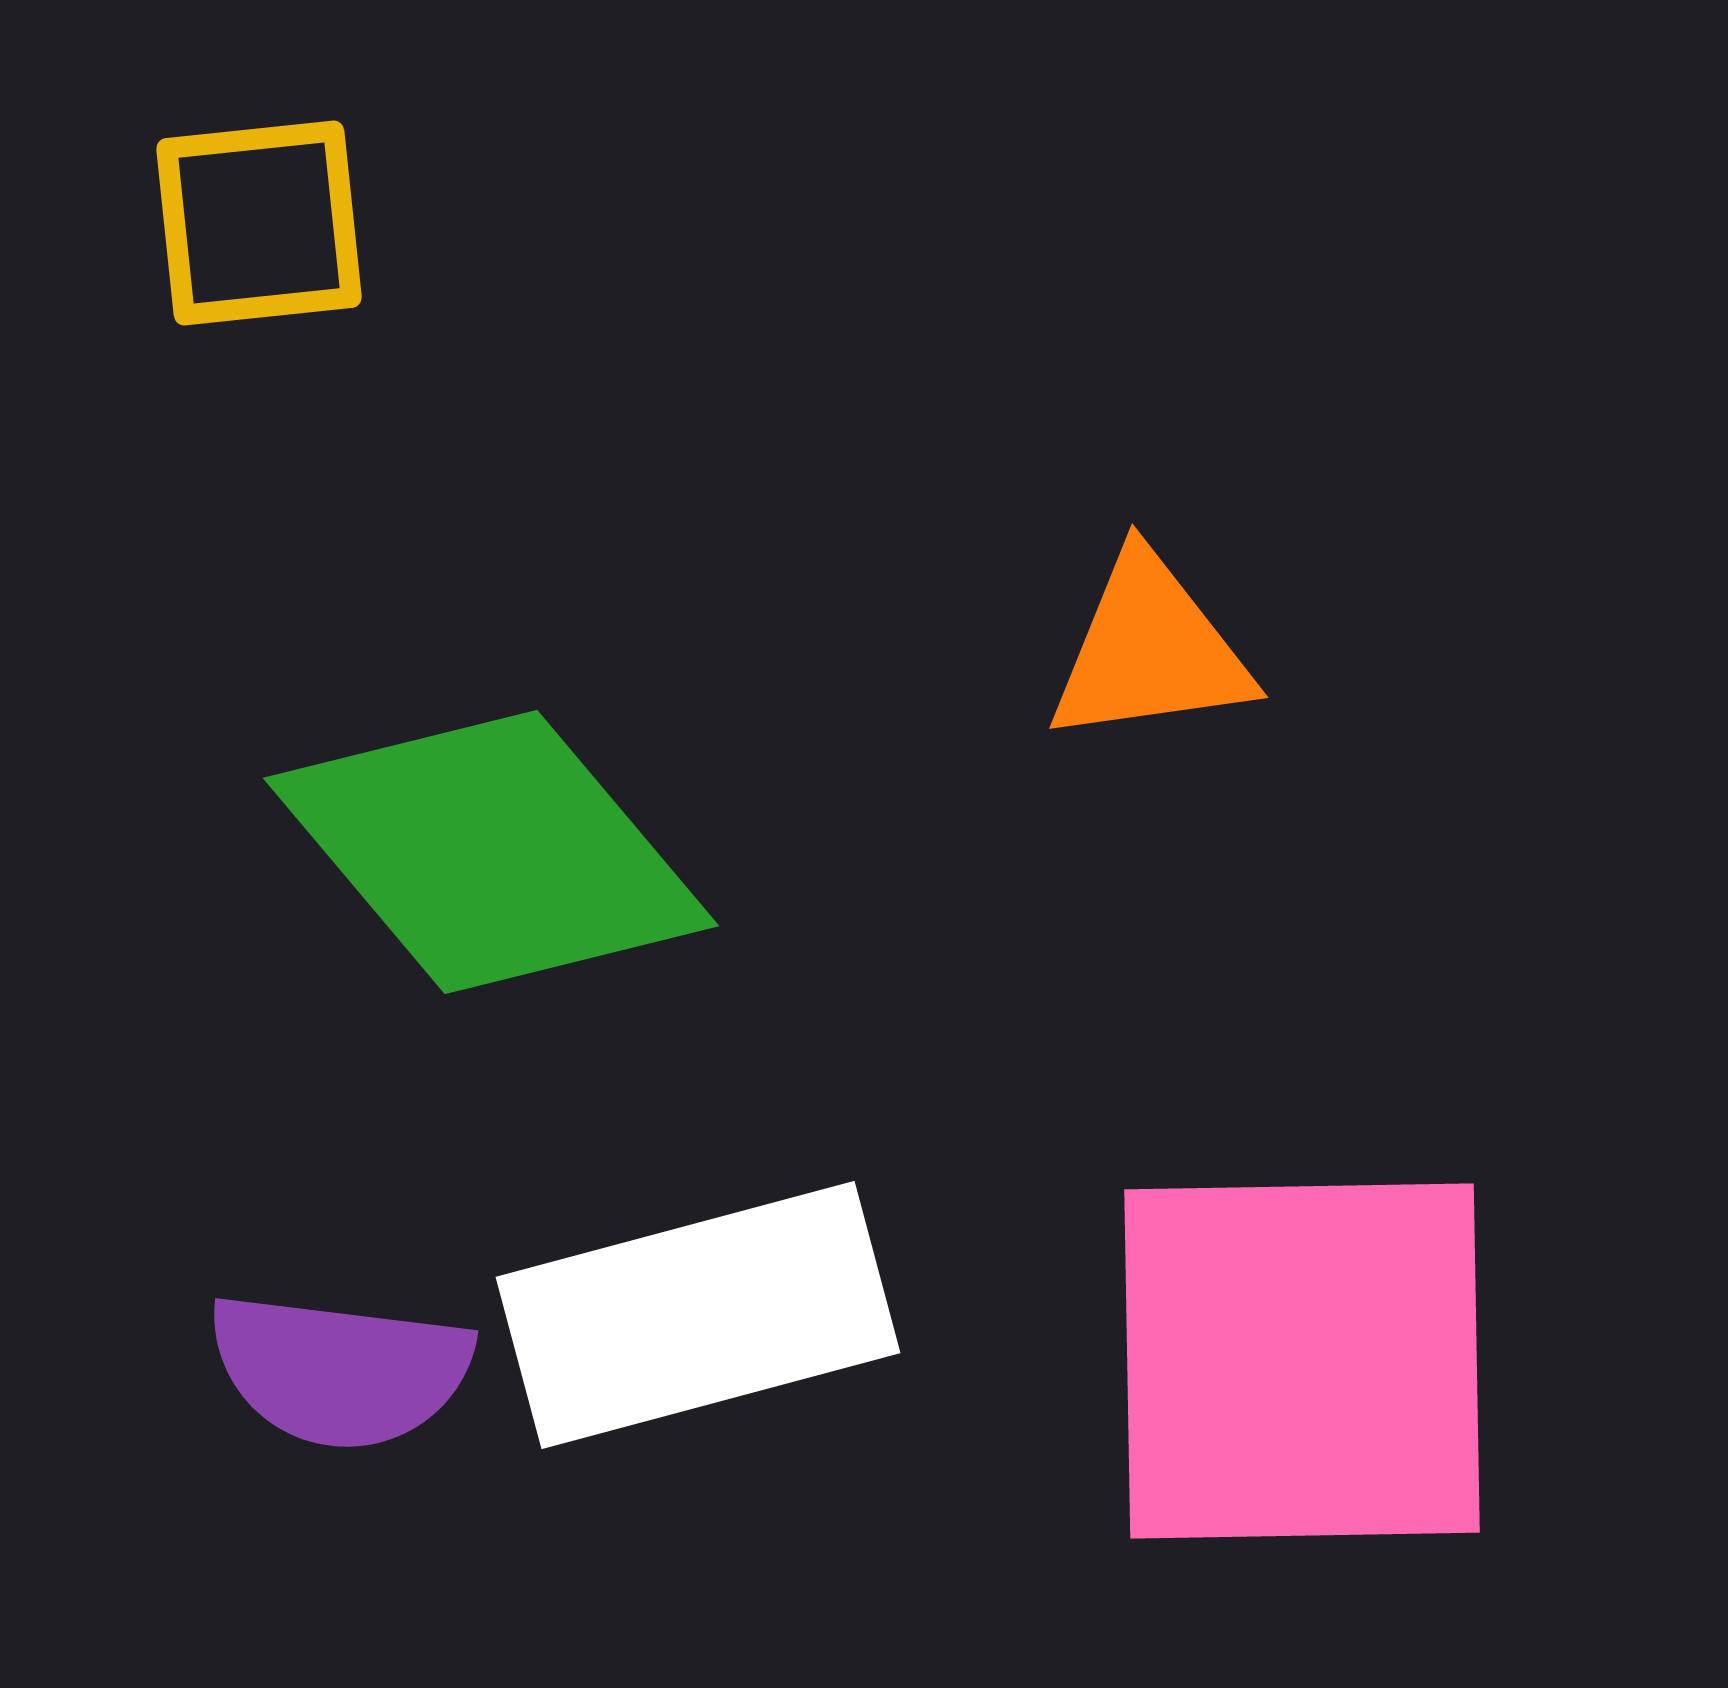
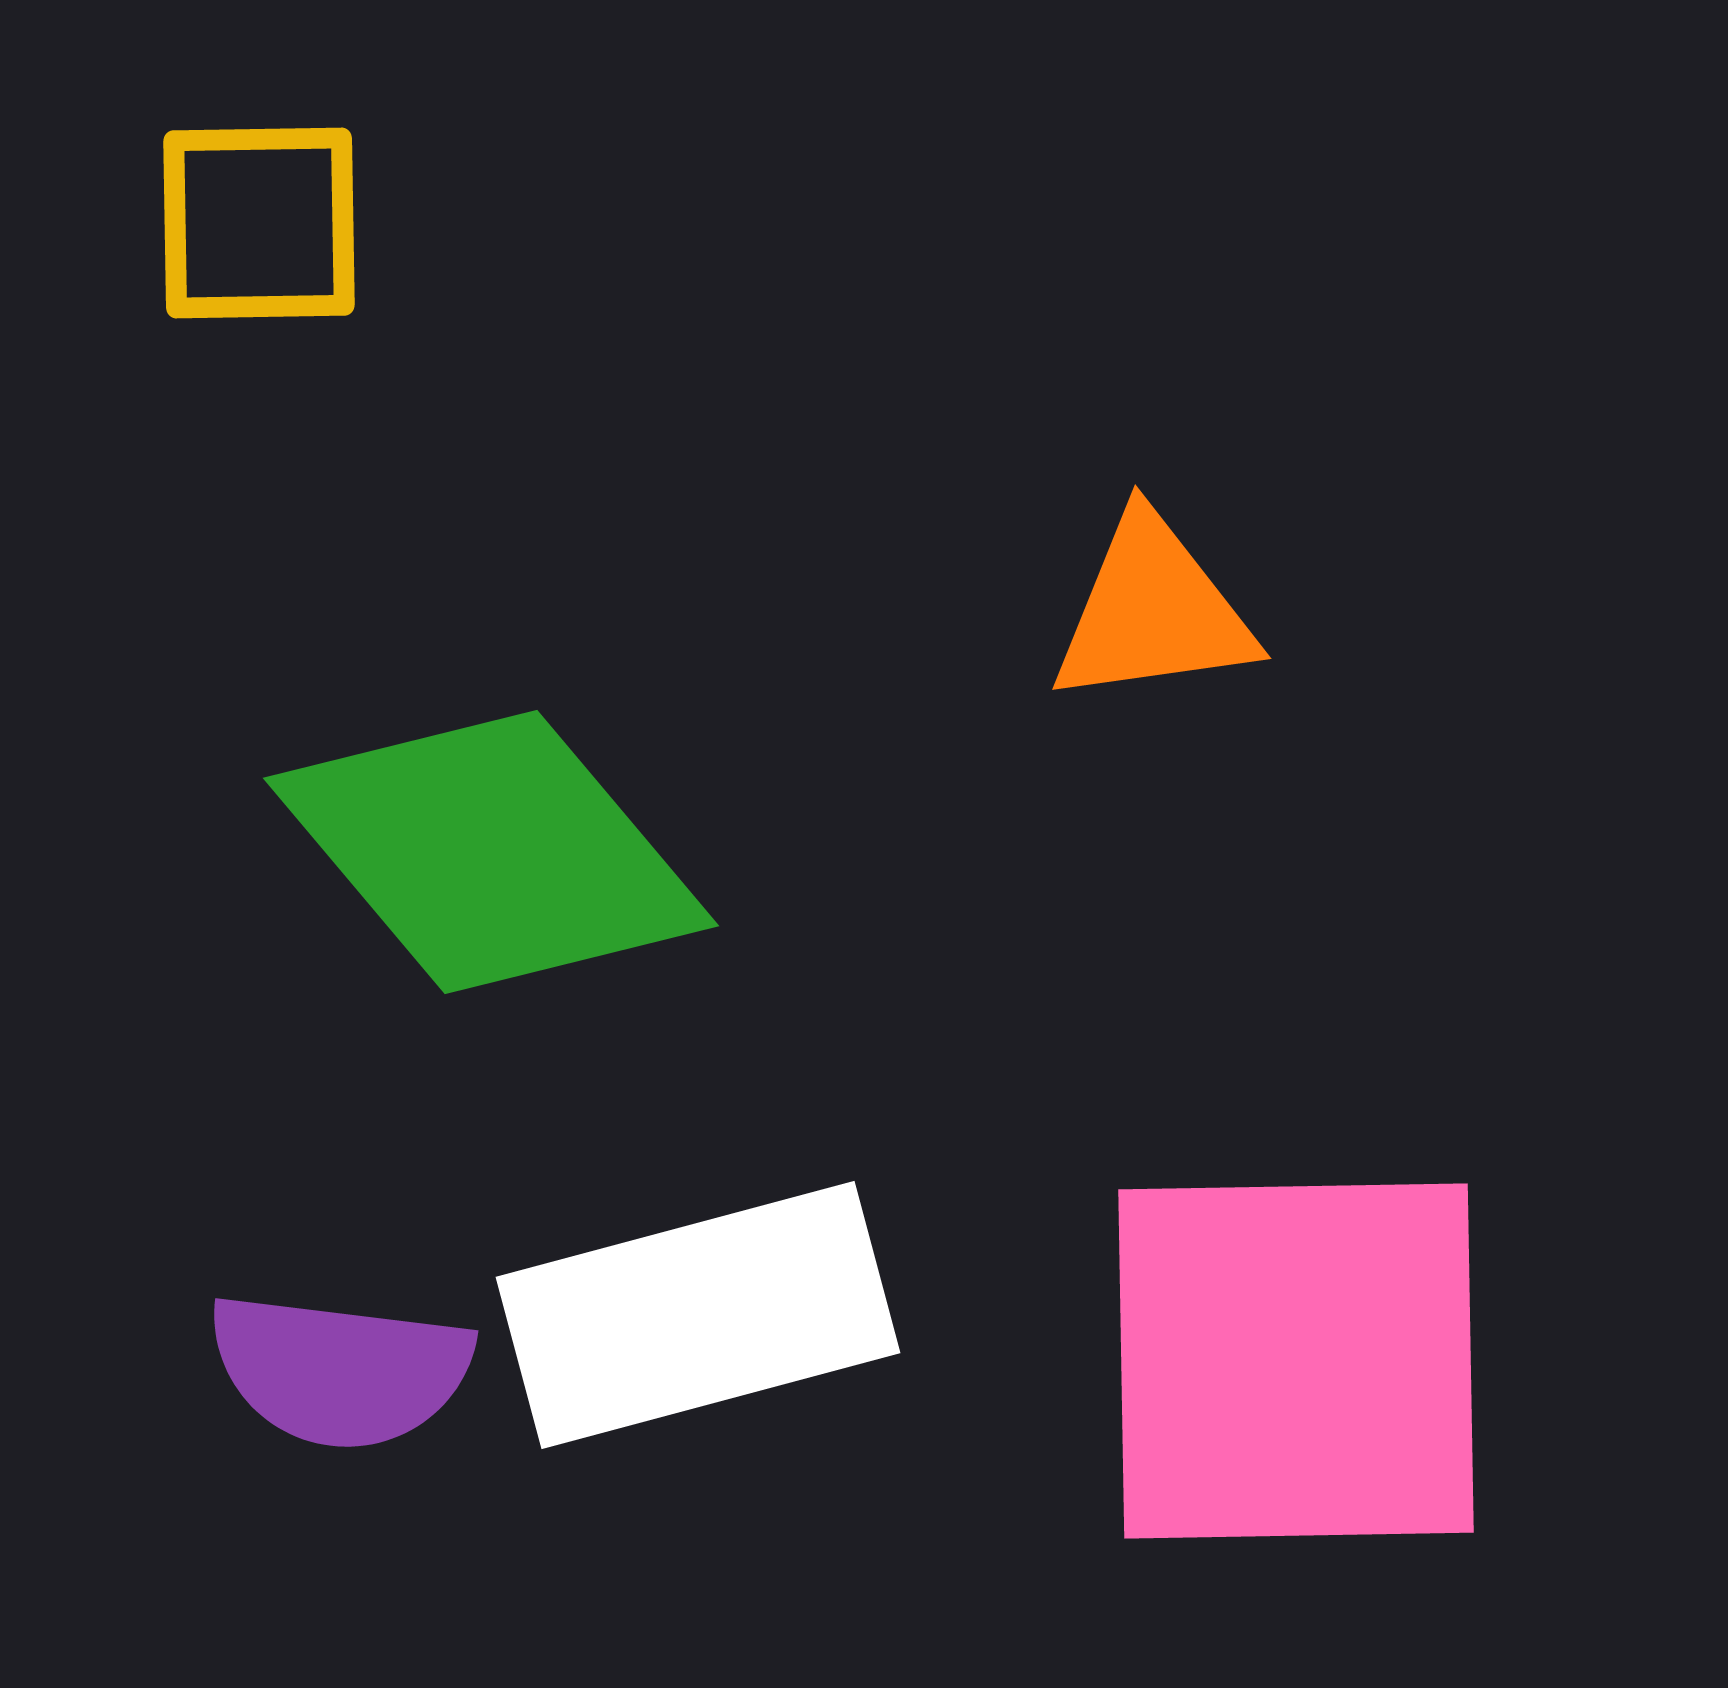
yellow square: rotated 5 degrees clockwise
orange triangle: moved 3 px right, 39 px up
pink square: moved 6 px left
